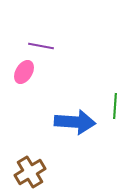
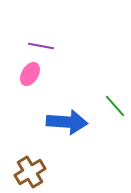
pink ellipse: moved 6 px right, 2 px down
green line: rotated 45 degrees counterclockwise
blue arrow: moved 8 px left
